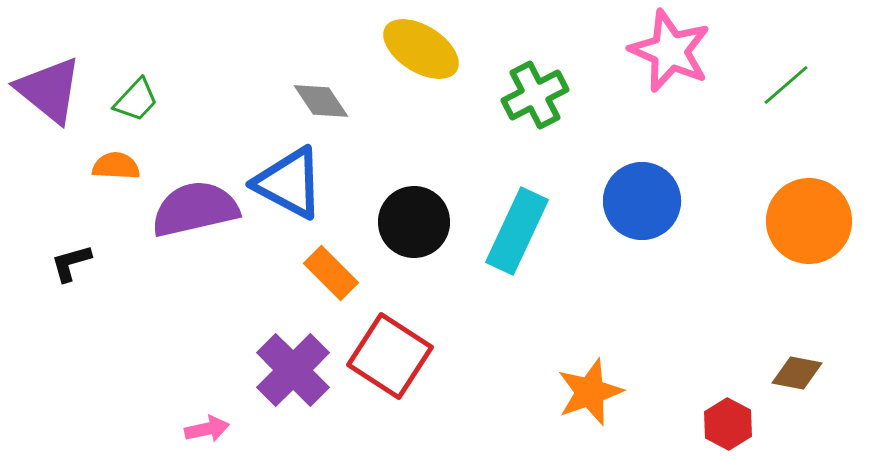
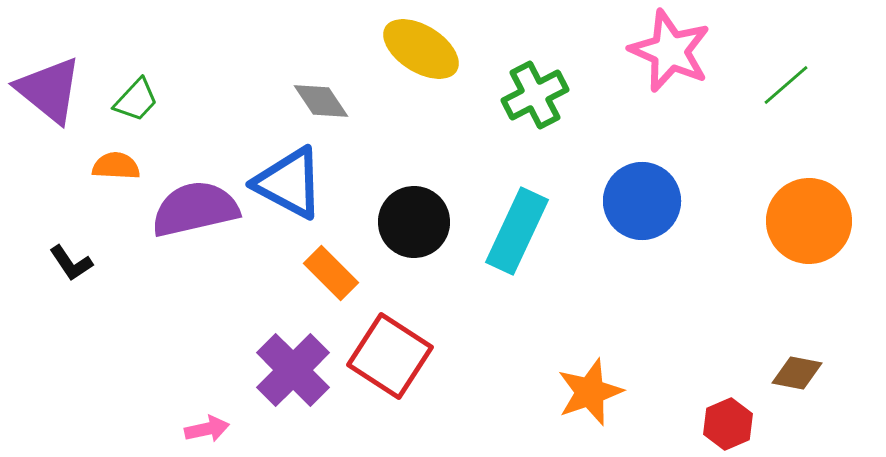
black L-shape: rotated 108 degrees counterclockwise
red hexagon: rotated 9 degrees clockwise
